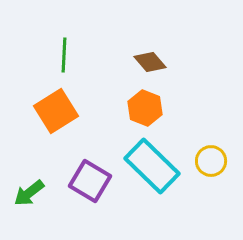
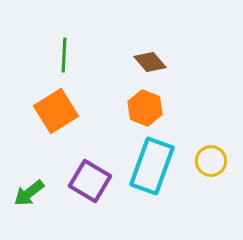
cyan rectangle: rotated 66 degrees clockwise
